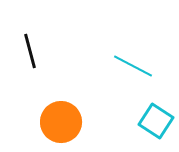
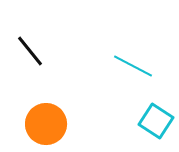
black line: rotated 24 degrees counterclockwise
orange circle: moved 15 px left, 2 px down
